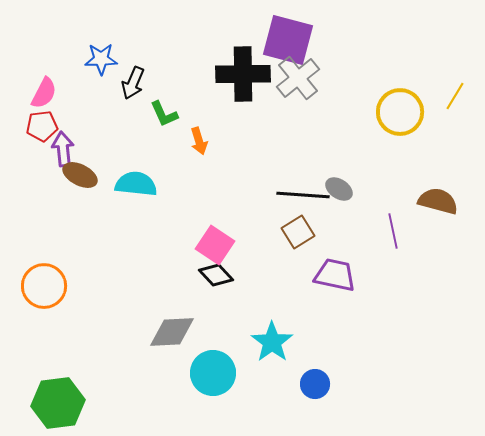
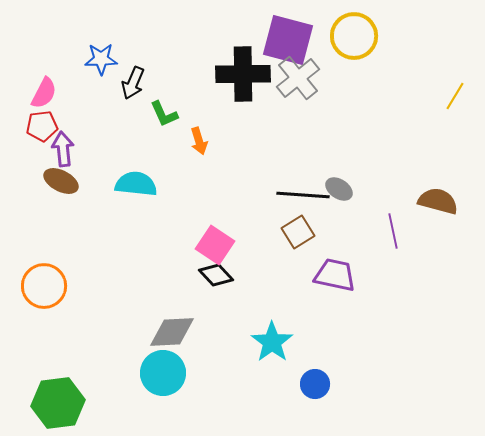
yellow circle: moved 46 px left, 76 px up
brown ellipse: moved 19 px left, 6 px down
cyan circle: moved 50 px left
